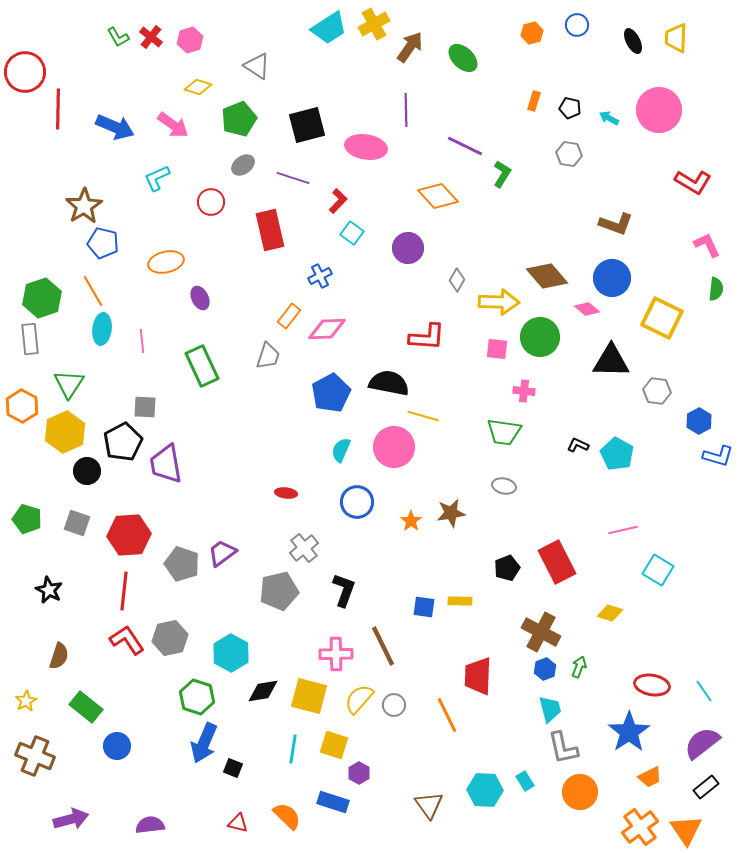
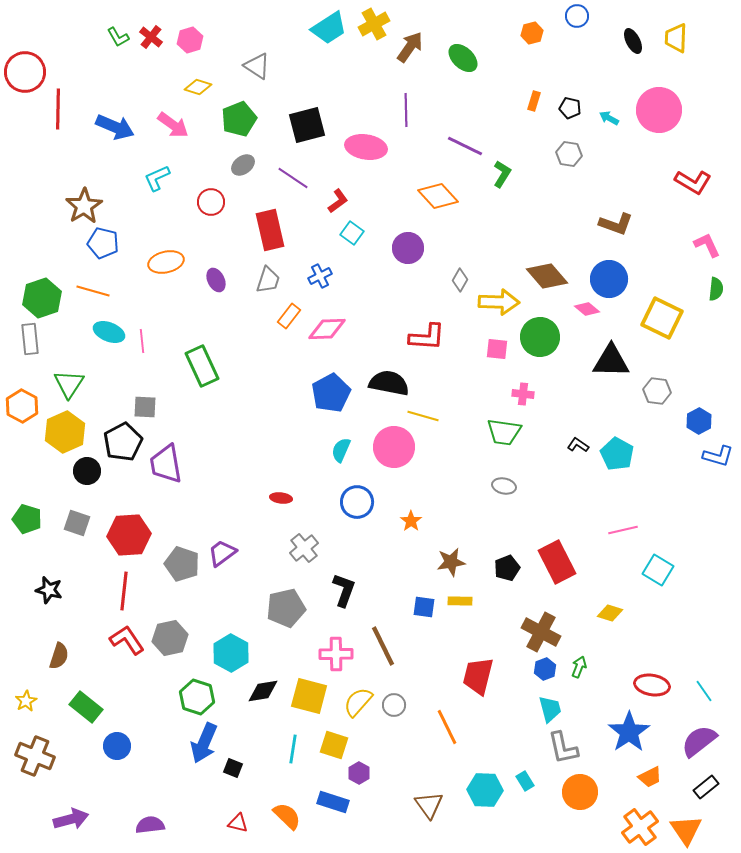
blue circle at (577, 25): moved 9 px up
purple line at (293, 178): rotated 16 degrees clockwise
red L-shape at (338, 201): rotated 10 degrees clockwise
blue circle at (612, 278): moved 3 px left, 1 px down
gray diamond at (457, 280): moved 3 px right
orange line at (93, 291): rotated 44 degrees counterclockwise
purple ellipse at (200, 298): moved 16 px right, 18 px up
cyan ellipse at (102, 329): moved 7 px right, 3 px down; rotated 76 degrees counterclockwise
gray trapezoid at (268, 356): moved 76 px up
pink cross at (524, 391): moved 1 px left, 3 px down
black L-shape at (578, 445): rotated 10 degrees clockwise
red ellipse at (286, 493): moved 5 px left, 5 px down
brown star at (451, 513): moved 49 px down
black star at (49, 590): rotated 12 degrees counterclockwise
gray pentagon at (279, 591): moved 7 px right, 17 px down
red trapezoid at (478, 676): rotated 12 degrees clockwise
yellow semicircle at (359, 699): moved 1 px left, 3 px down
orange line at (447, 715): moved 12 px down
purple semicircle at (702, 743): moved 3 px left, 2 px up
